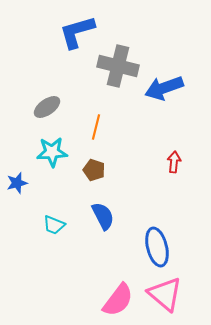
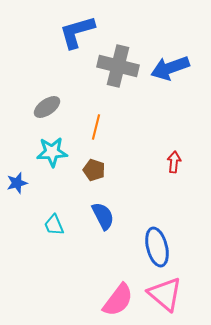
blue arrow: moved 6 px right, 20 px up
cyan trapezoid: rotated 45 degrees clockwise
